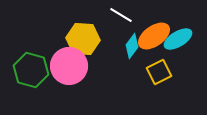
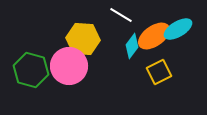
cyan ellipse: moved 10 px up
